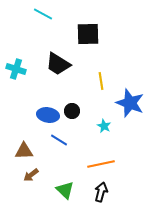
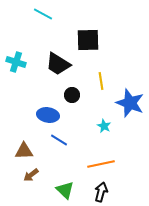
black square: moved 6 px down
cyan cross: moved 7 px up
black circle: moved 16 px up
